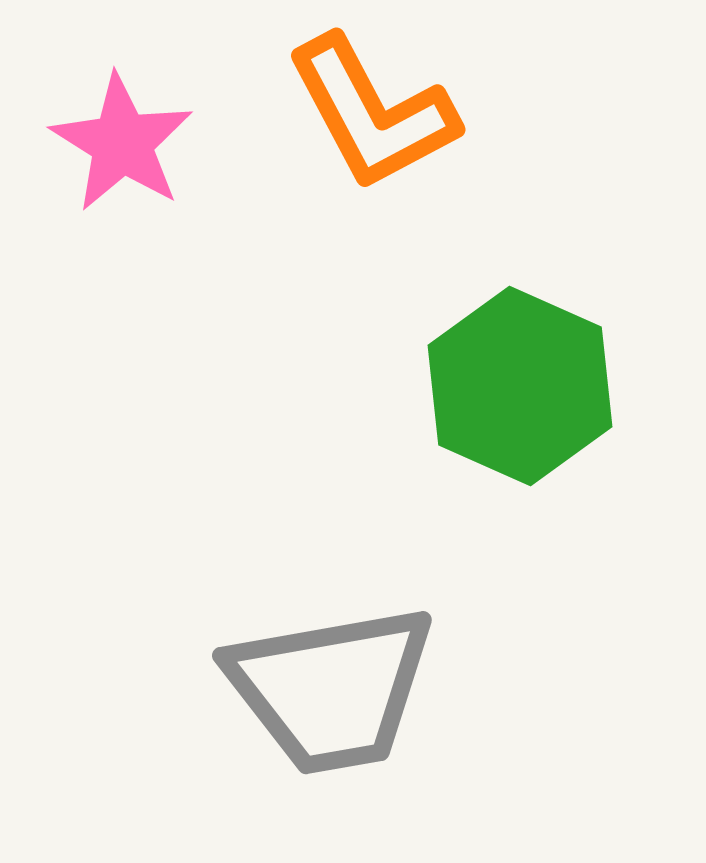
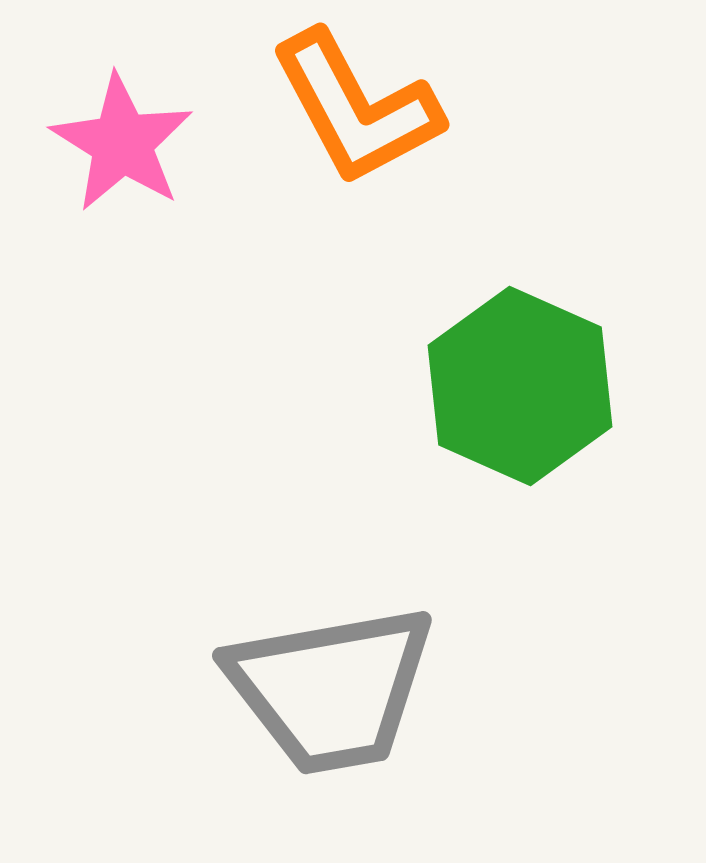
orange L-shape: moved 16 px left, 5 px up
